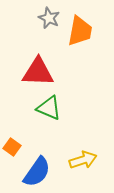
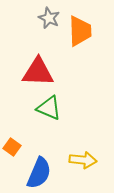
orange trapezoid: rotated 12 degrees counterclockwise
yellow arrow: rotated 24 degrees clockwise
blue semicircle: moved 2 px right, 1 px down; rotated 12 degrees counterclockwise
